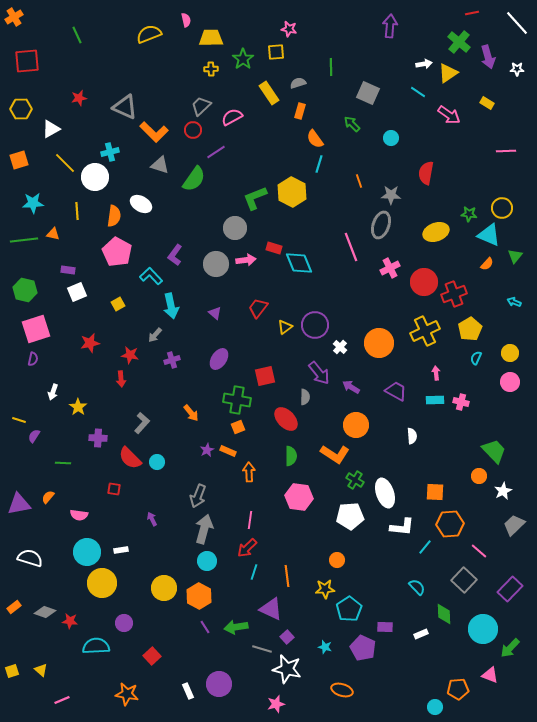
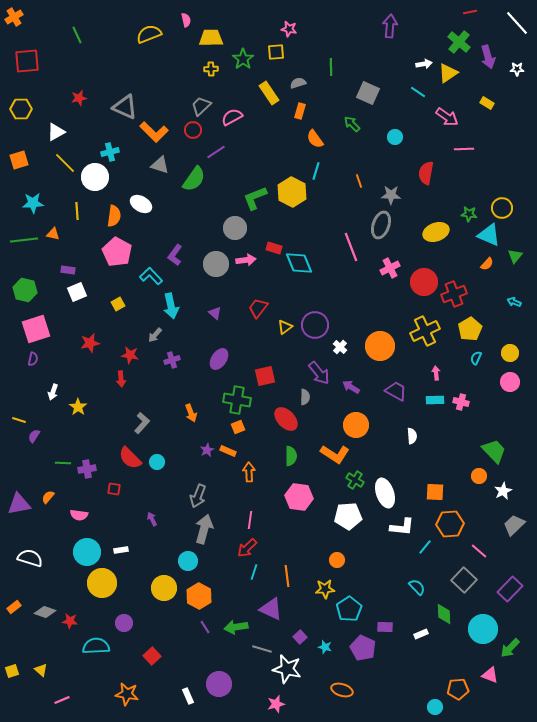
red line at (472, 13): moved 2 px left, 1 px up
pink arrow at (449, 115): moved 2 px left, 2 px down
white triangle at (51, 129): moved 5 px right, 3 px down
cyan circle at (391, 138): moved 4 px right, 1 px up
pink line at (506, 151): moved 42 px left, 2 px up
cyan line at (319, 164): moved 3 px left, 7 px down
orange circle at (379, 343): moved 1 px right, 3 px down
orange arrow at (191, 413): rotated 18 degrees clockwise
purple cross at (98, 438): moved 11 px left, 31 px down; rotated 12 degrees counterclockwise
white pentagon at (350, 516): moved 2 px left
cyan circle at (207, 561): moved 19 px left
purple square at (287, 637): moved 13 px right
white rectangle at (188, 691): moved 5 px down
